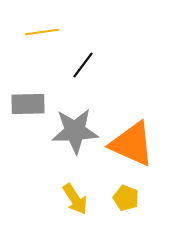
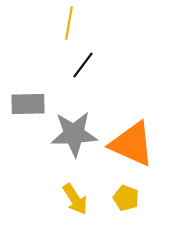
yellow line: moved 27 px right, 9 px up; rotated 72 degrees counterclockwise
gray star: moved 1 px left, 3 px down
